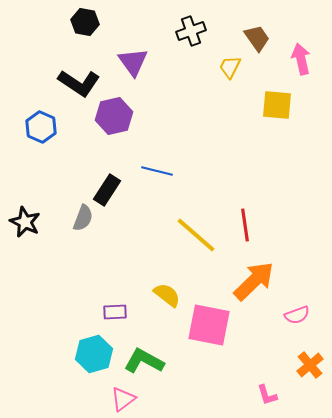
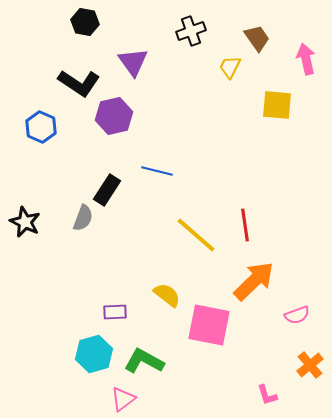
pink arrow: moved 5 px right
